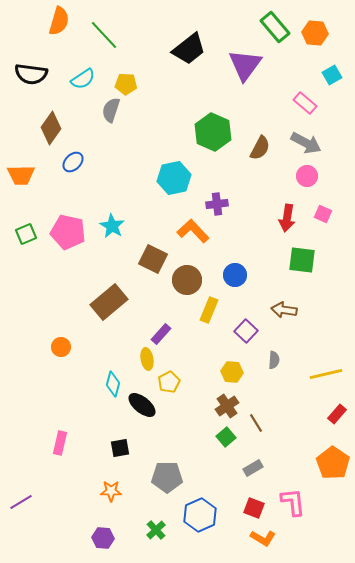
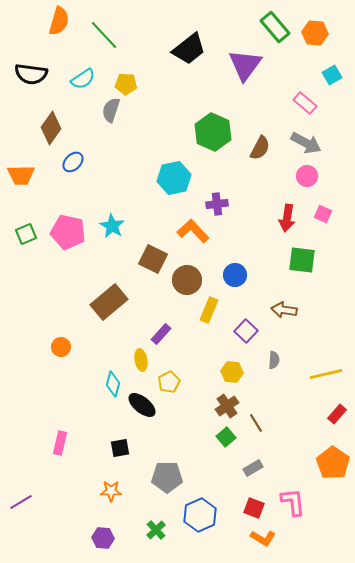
yellow ellipse at (147, 359): moved 6 px left, 1 px down
